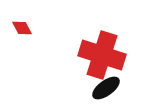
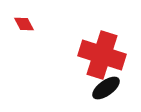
red diamond: moved 2 px right, 4 px up
